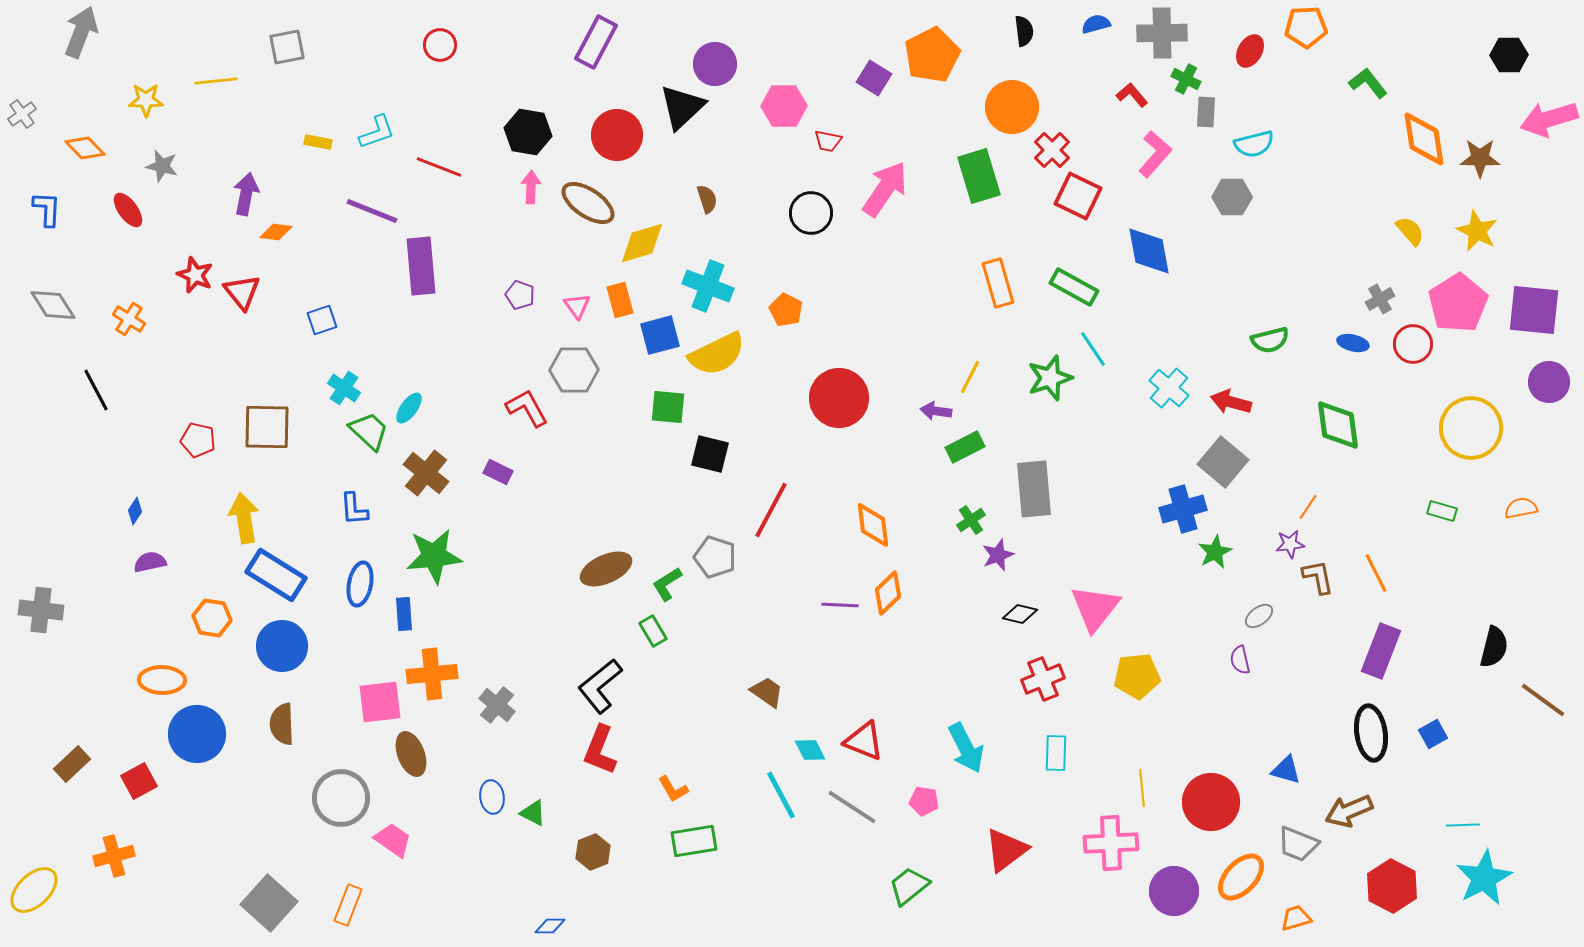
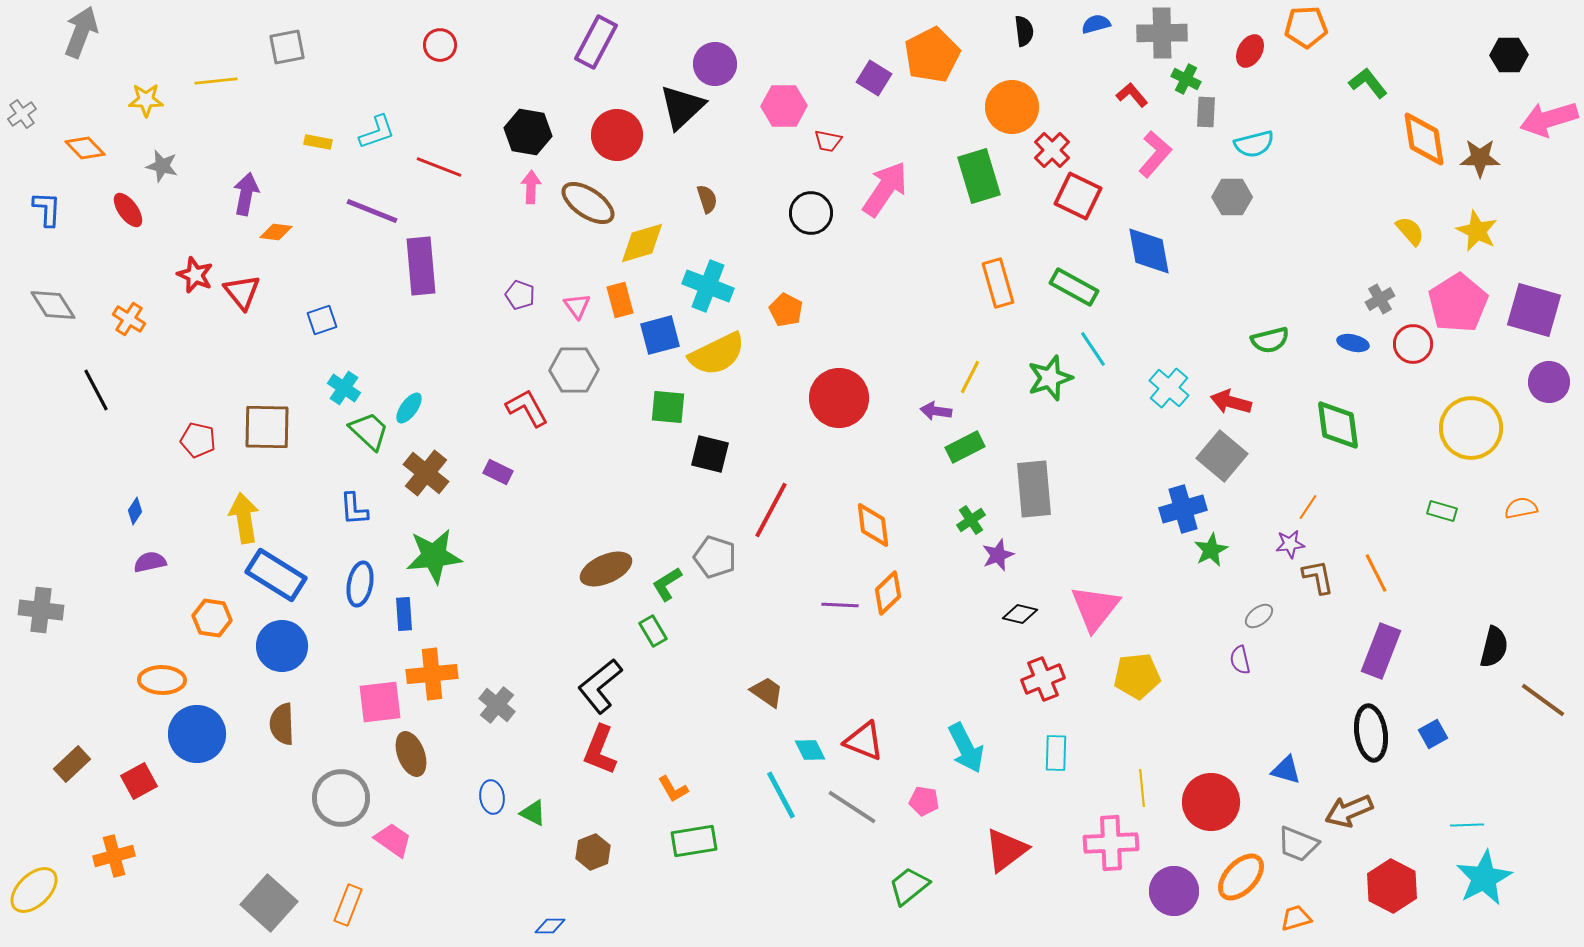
purple square at (1534, 310): rotated 10 degrees clockwise
gray square at (1223, 462): moved 1 px left, 6 px up
green star at (1215, 552): moved 4 px left, 2 px up
cyan line at (1463, 825): moved 4 px right
